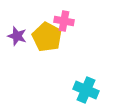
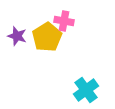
yellow pentagon: rotated 12 degrees clockwise
cyan cross: rotated 30 degrees clockwise
